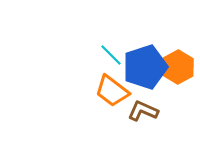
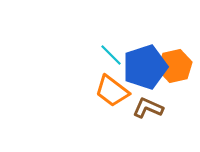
orange hexagon: moved 3 px left, 1 px up; rotated 16 degrees clockwise
brown L-shape: moved 5 px right, 3 px up
